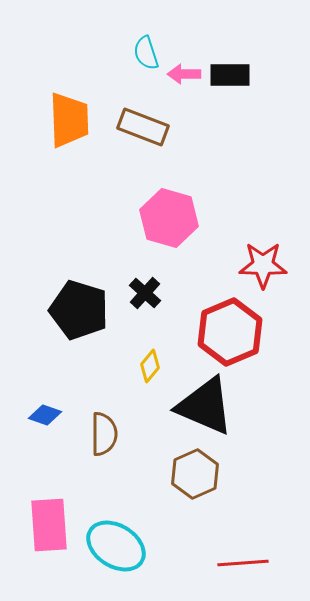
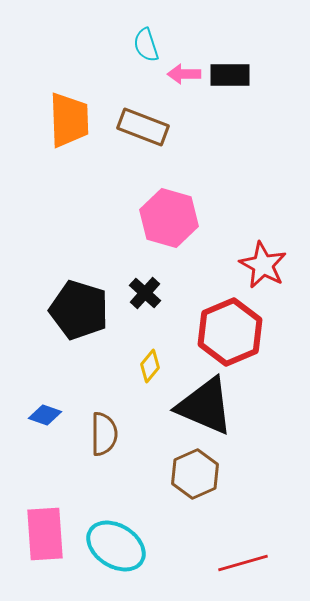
cyan semicircle: moved 8 px up
red star: rotated 27 degrees clockwise
pink rectangle: moved 4 px left, 9 px down
red line: rotated 12 degrees counterclockwise
